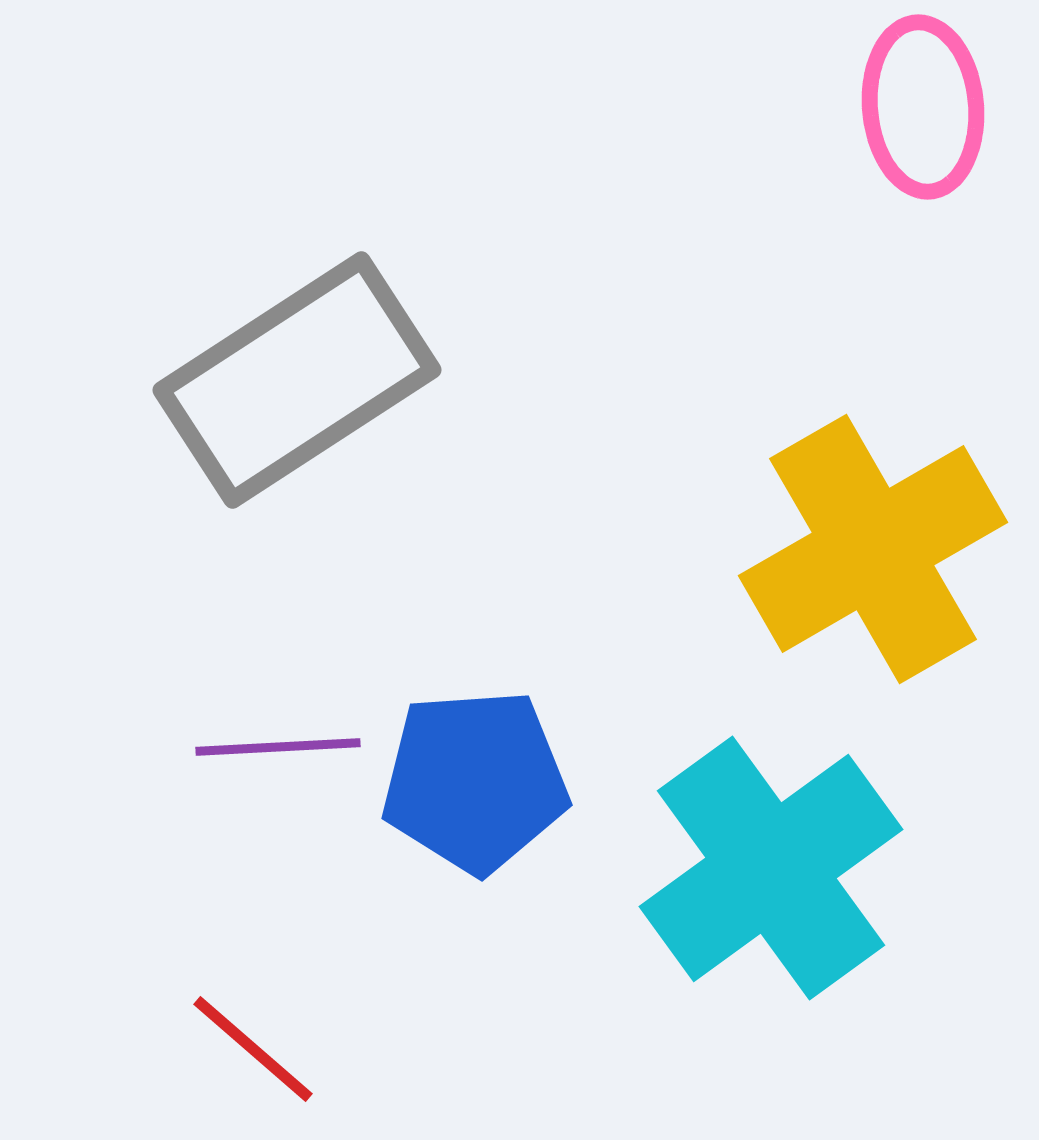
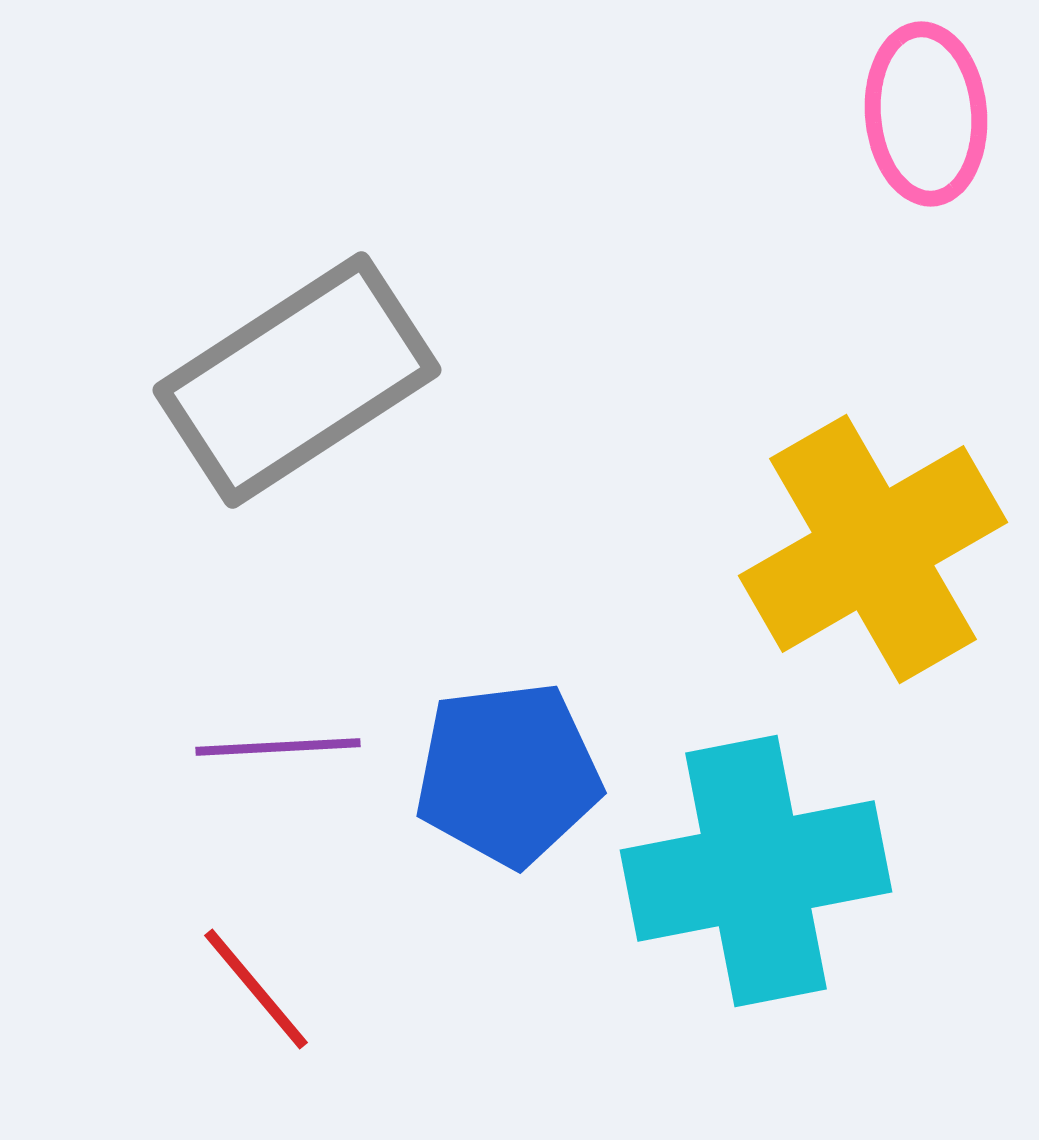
pink ellipse: moved 3 px right, 7 px down
blue pentagon: moved 33 px right, 7 px up; rotated 3 degrees counterclockwise
cyan cross: moved 15 px left, 3 px down; rotated 25 degrees clockwise
red line: moved 3 px right, 60 px up; rotated 9 degrees clockwise
